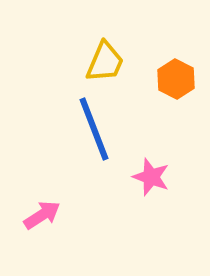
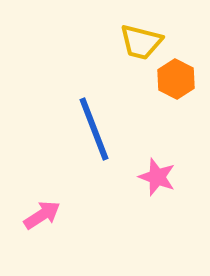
yellow trapezoid: moved 36 px right, 20 px up; rotated 81 degrees clockwise
pink star: moved 6 px right
